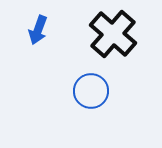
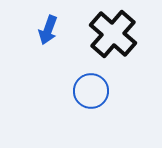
blue arrow: moved 10 px right
